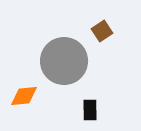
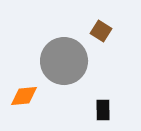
brown square: moved 1 px left; rotated 25 degrees counterclockwise
black rectangle: moved 13 px right
